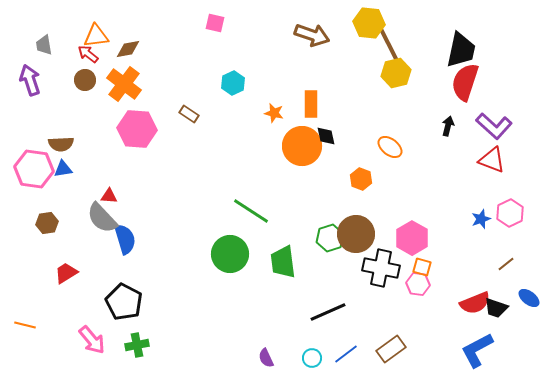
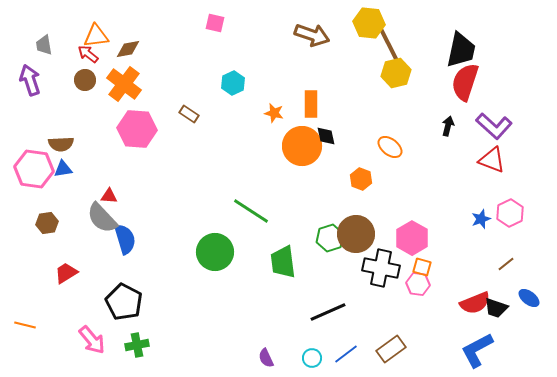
green circle at (230, 254): moved 15 px left, 2 px up
